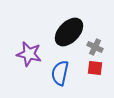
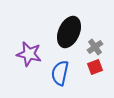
black ellipse: rotated 20 degrees counterclockwise
gray cross: rotated 28 degrees clockwise
red square: moved 1 px up; rotated 28 degrees counterclockwise
